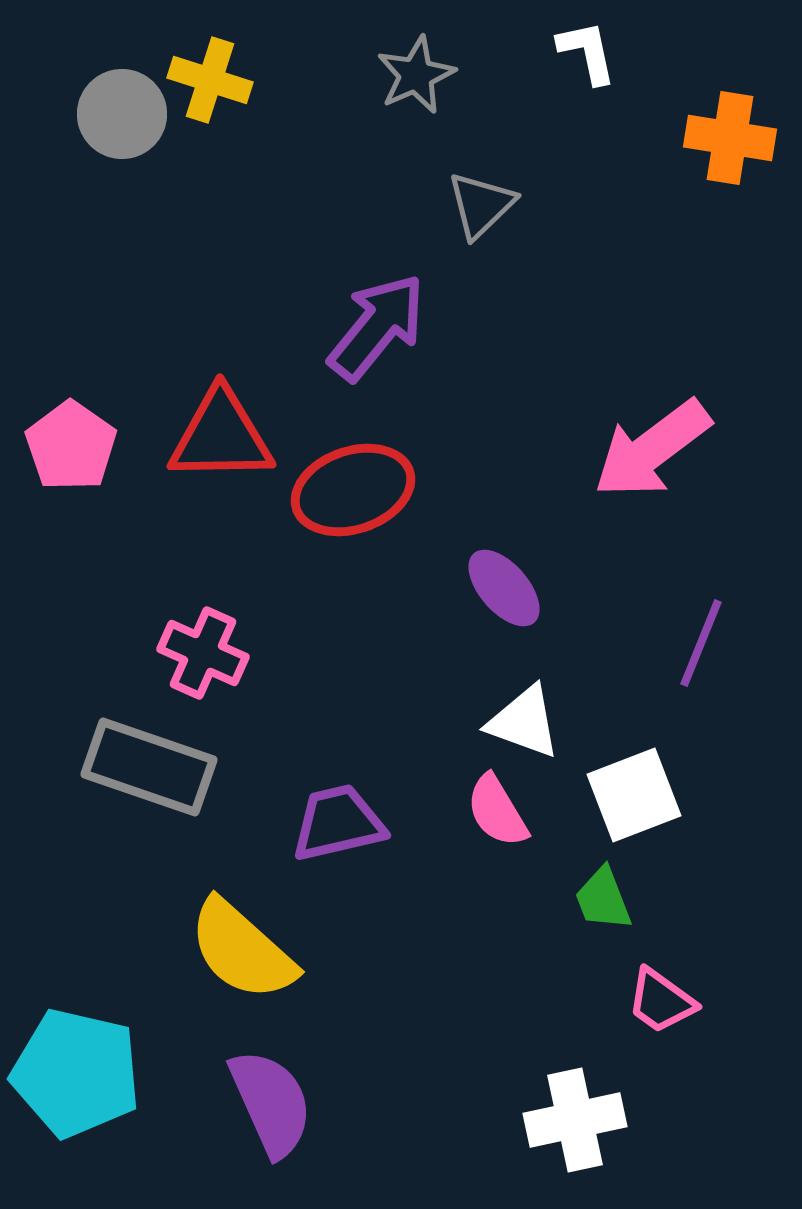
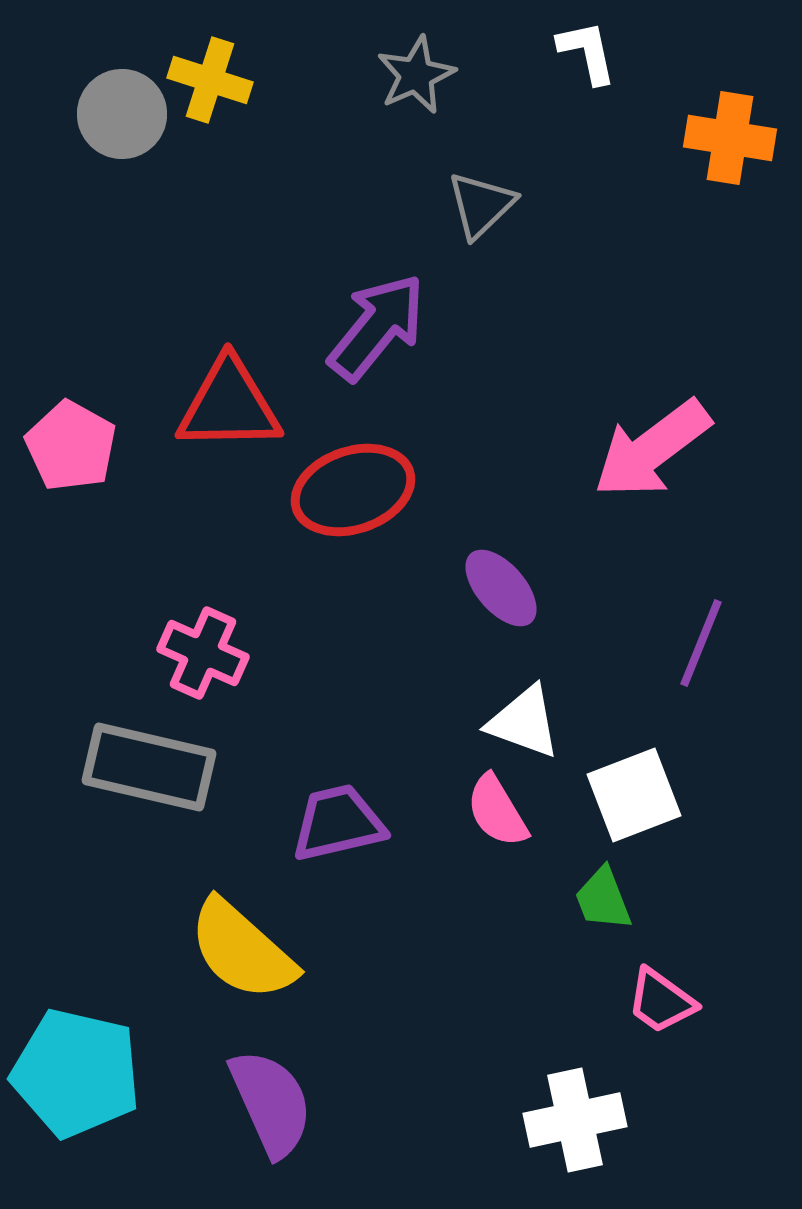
red triangle: moved 8 px right, 31 px up
pink pentagon: rotated 6 degrees counterclockwise
purple ellipse: moved 3 px left
gray rectangle: rotated 6 degrees counterclockwise
